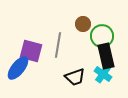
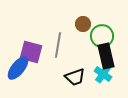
purple square: moved 1 px down
